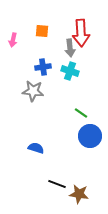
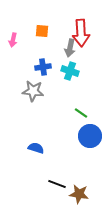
gray arrow: rotated 18 degrees clockwise
